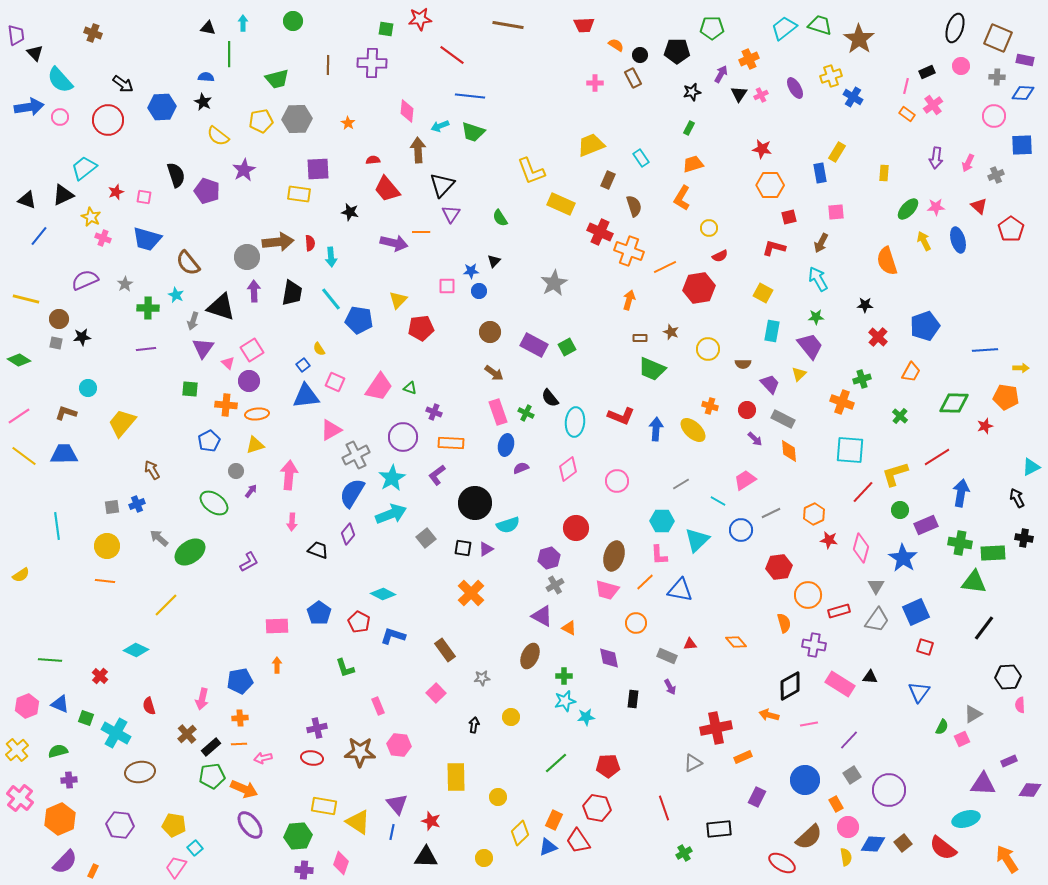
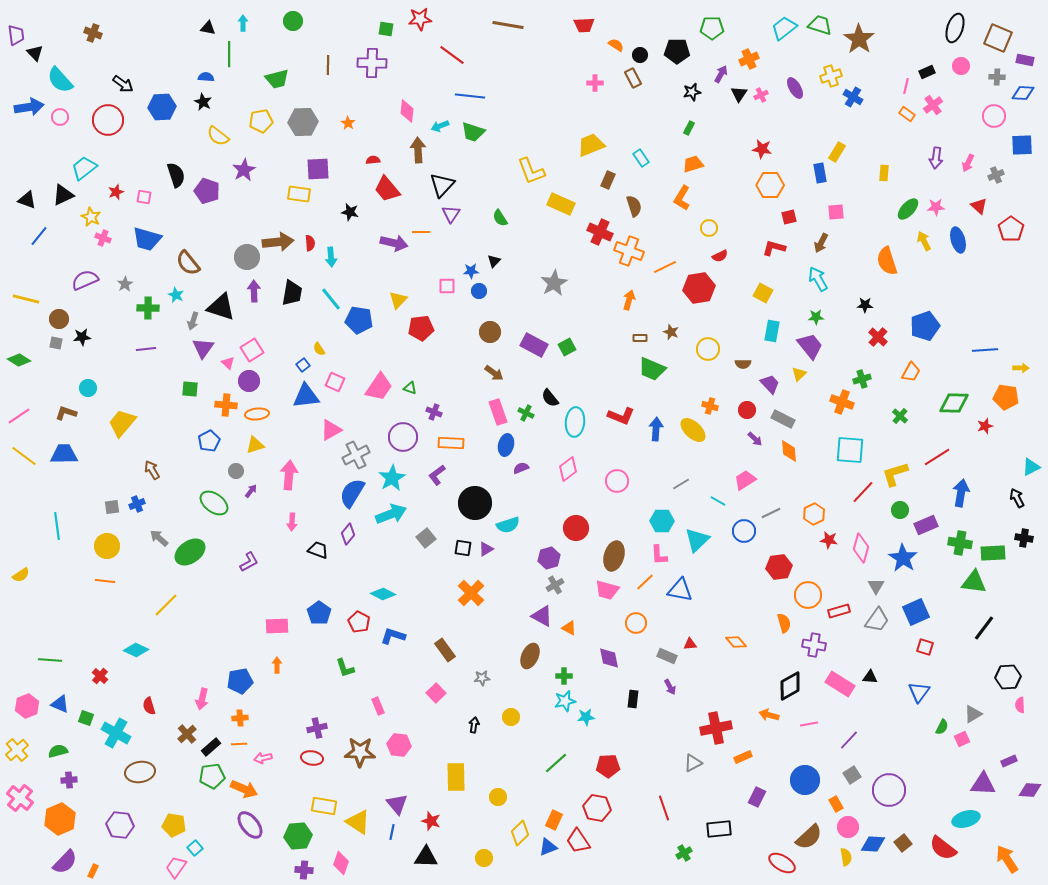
gray hexagon at (297, 119): moved 6 px right, 3 px down
blue circle at (741, 530): moved 3 px right, 1 px down
